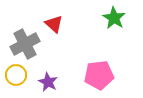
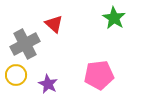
purple star: moved 2 px down
